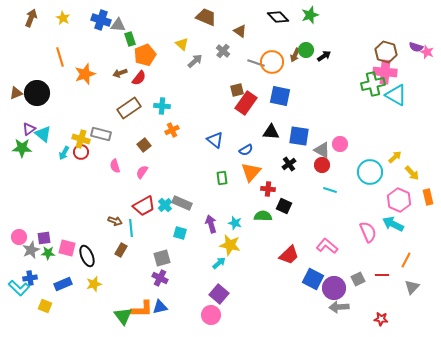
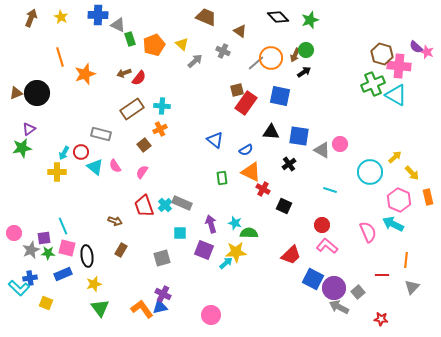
green star at (310, 15): moved 5 px down
yellow star at (63, 18): moved 2 px left, 1 px up
blue cross at (101, 20): moved 3 px left, 5 px up; rotated 18 degrees counterclockwise
gray triangle at (118, 25): rotated 21 degrees clockwise
purple semicircle at (416, 47): rotated 24 degrees clockwise
gray cross at (223, 51): rotated 16 degrees counterclockwise
brown hexagon at (386, 52): moved 4 px left, 2 px down
orange pentagon at (145, 55): moved 9 px right, 10 px up
black arrow at (324, 56): moved 20 px left, 16 px down
orange circle at (272, 62): moved 1 px left, 4 px up
gray line at (256, 63): rotated 60 degrees counterclockwise
pink cross at (385, 72): moved 14 px right, 6 px up
brown arrow at (120, 73): moved 4 px right
green cross at (373, 84): rotated 10 degrees counterclockwise
brown rectangle at (129, 108): moved 3 px right, 1 px down
orange cross at (172, 130): moved 12 px left, 1 px up
cyan triangle at (43, 134): moved 52 px right, 33 px down
yellow cross at (81, 139): moved 24 px left, 33 px down; rotated 18 degrees counterclockwise
green star at (22, 148): rotated 12 degrees counterclockwise
red circle at (322, 165): moved 60 px down
pink semicircle at (115, 166): rotated 16 degrees counterclockwise
orange triangle at (251, 172): rotated 45 degrees counterclockwise
red cross at (268, 189): moved 5 px left; rotated 24 degrees clockwise
red trapezoid at (144, 206): rotated 100 degrees clockwise
green semicircle at (263, 216): moved 14 px left, 17 px down
cyan line at (131, 228): moved 68 px left, 2 px up; rotated 18 degrees counterclockwise
cyan square at (180, 233): rotated 16 degrees counterclockwise
pink circle at (19, 237): moved 5 px left, 4 px up
yellow star at (230, 245): moved 6 px right, 7 px down; rotated 15 degrees counterclockwise
red trapezoid at (289, 255): moved 2 px right
black ellipse at (87, 256): rotated 15 degrees clockwise
orange line at (406, 260): rotated 21 degrees counterclockwise
cyan arrow at (219, 263): moved 7 px right
purple cross at (160, 278): moved 3 px right, 16 px down
gray square at (358, 279): moved 13 px down; rotated 16 degrees counterclockwise
blue rectangle at (63, 284): moved 10 px up
purple square at (219, 294): moved 15 px left, 44 px up; rotated 18 degrees counterclockwise
yellow square at (45, 306): moved 1 px right, 3 px up
gray arrow at (339, 307): rotated 30 degrees clockwise
orange L-shape at (142, 309): rotated 125 degrees counterclockwise
green triangle at (123, 316): moved 23 px left, 8 px up
